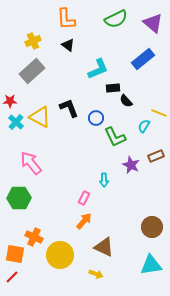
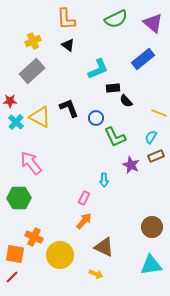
cyan semicircle: moved 7 px right, 11 px down
